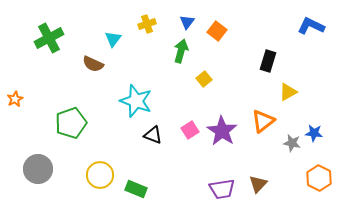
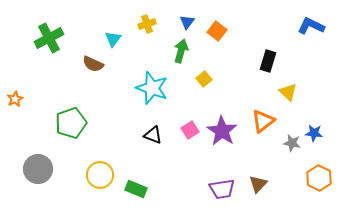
yellow triangle: rotated 48 degrees counterclockwise
cyan star: moved 16 px right, 13 px up
